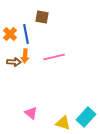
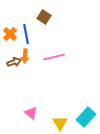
brown square: moved 2 px right; rotated 24 degrees clockwise
brown arrow: rotated 24 degrees counterclockwise
yellow triangle: moved 3 px left; rotated 42 degrees clockwise
